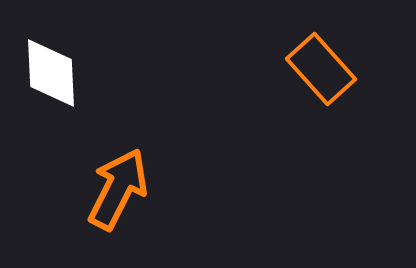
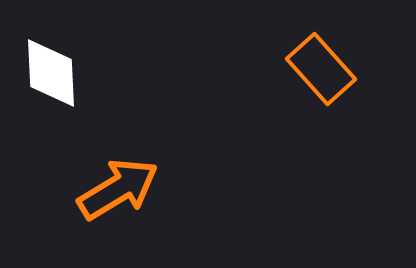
orange arrow: rotated 32 degrees clockwise
